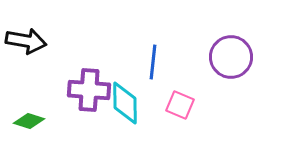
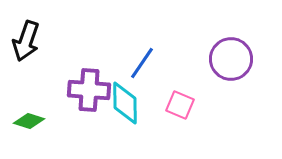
black arrow: rotated 99 degrees clockwise
purple circle: moved 2 px down
blue line: moved 11 px left, 1 px down; rotated 28 degrees clockwise
